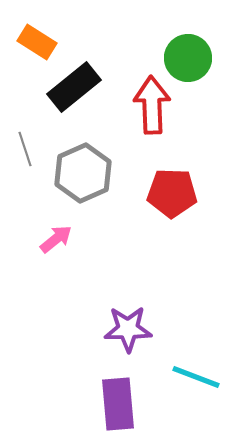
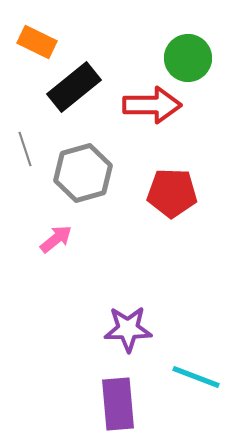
orange rectangle: rotated 6 degrees counterclockwise
red arrow: rotated 92 degrees clockwise
gray hexagon: rotated 8 degrees clockwise
